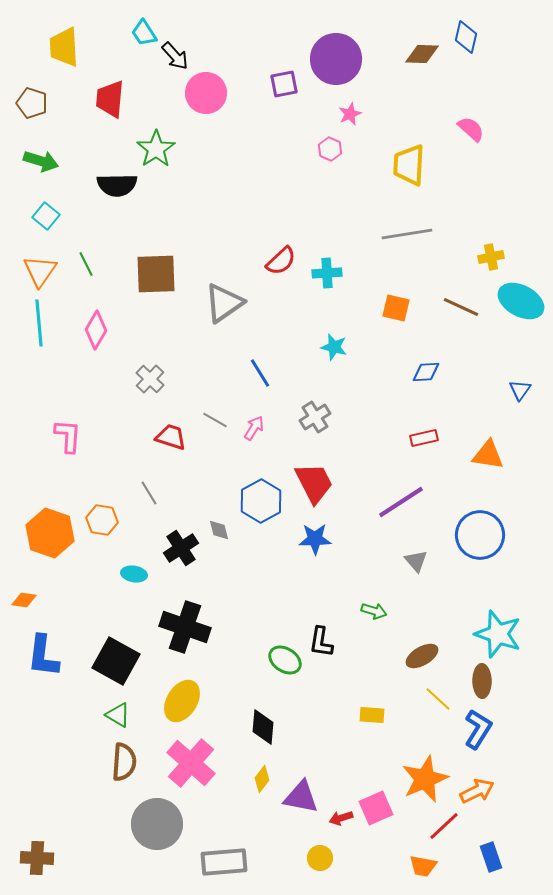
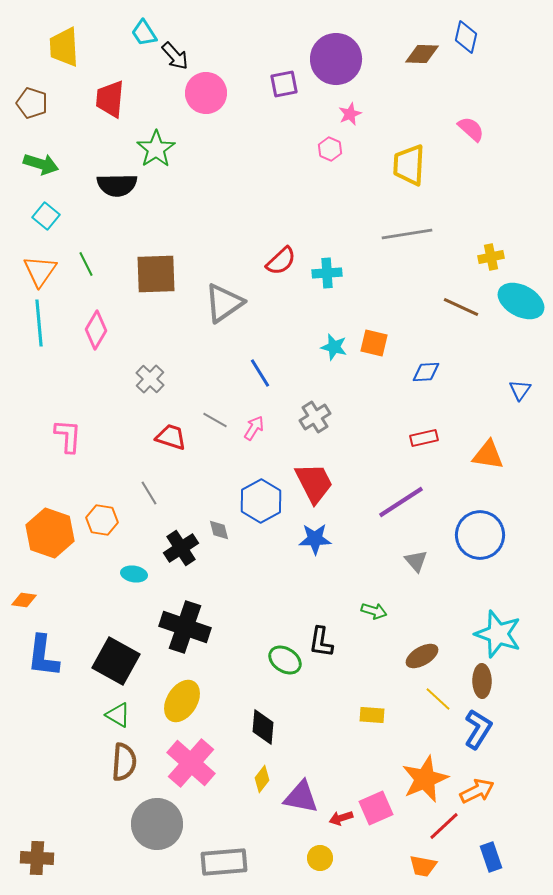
green arrow at (41, 161): moved 3 px down
orange square at (396, 308): moved 22 px left, 35 px down
